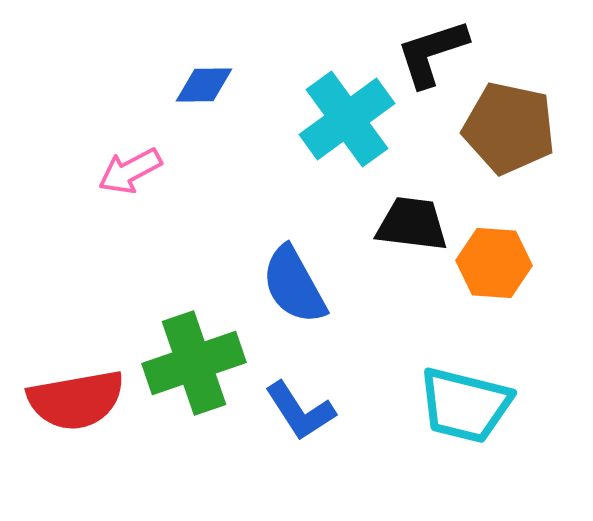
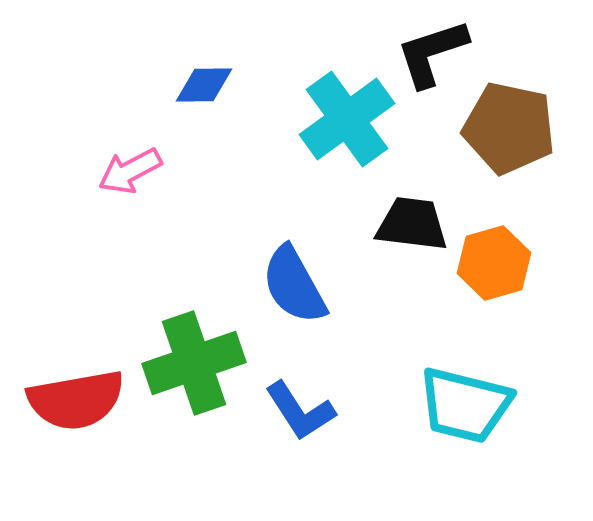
orange hexagon: rotated 20 degrees counterclockwise
